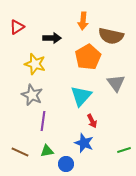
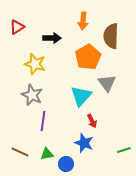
brown semicircle: rotated 80 degrees clockwise
gray triangle: moved 9 px left
green triangle: moved 3 px down
